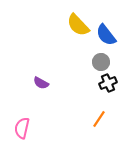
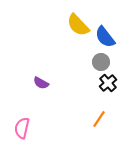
blue semicircle: moved 1 px left, 2 px down
black cross: rotated 18 degrees counterclockwise
